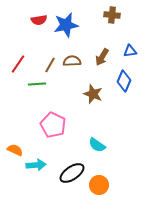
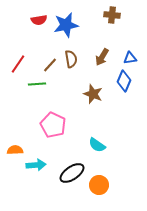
blue triangle: moved 7 px down
brown semicircle: moved 1 px left, 2 px up; rotated 84 degrees clockwise
brown line: rotated 14 degrees clockwise
orange semicircle: rotated 28 degrees counterclockwise
